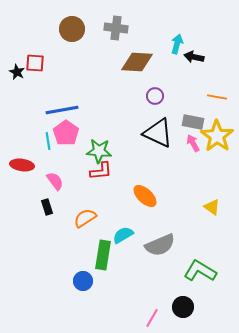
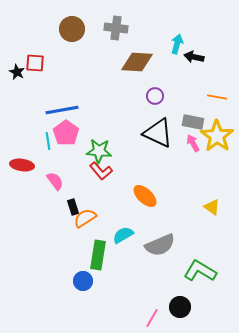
red L-shape: rotated 55 degrees clockwise
black rectangle: moved 26 px right
green rectangle: moved 5 px left
black circle: moved 3 px left
